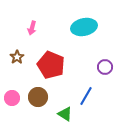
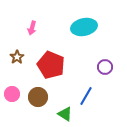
pink circle: moved 4 px up
